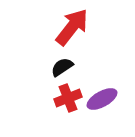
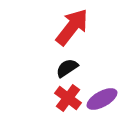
black semicircle: moved 5 px right, 1 px down
red cross: rotated 32 degrees counterclockwise
